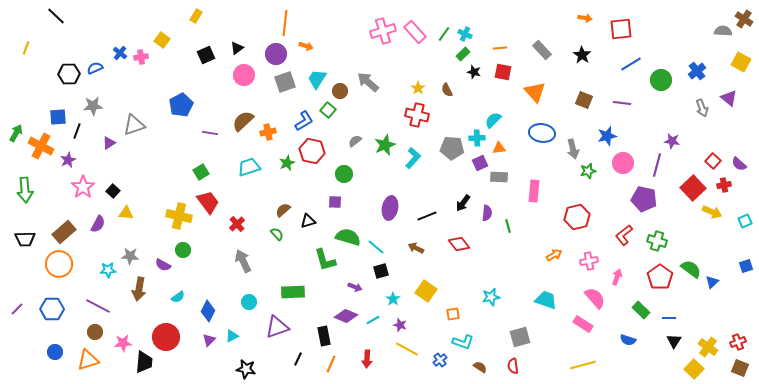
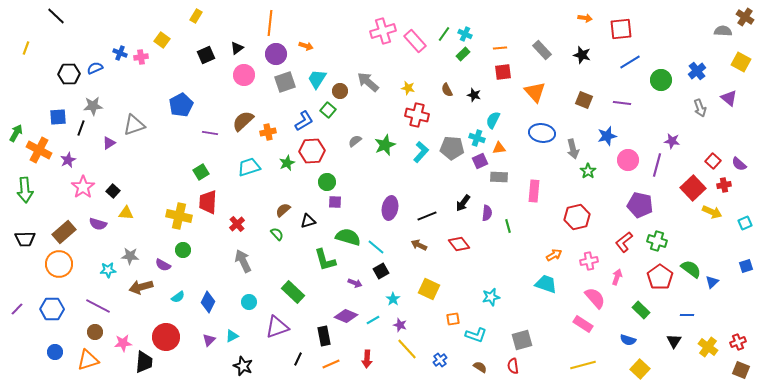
brown cross at (744, 19): moved 1 px right, 2 px up
orange line at (285, 23): moved 15 px left
pink rectangle at (415, 32): moved 9 px down
blue cross at (120, 53): rotated 16 degrees counterclockwise
black star at (582, 55): rotated 18 degrees counterclockwise
blue line at (631, 64): moved 1 px left, 2 px up
black star at (474, 72): moved 23 px down
red square at (503, 72): rotated 18 degrees counterclockwise
yellow star at (418, 88): moved 10 px left; rotated 24 degrees counterclockwise
gray arrow at (702, 108): moved 2 px left
cyan semicircle at (493, 120): rotated 18 degrees counterclockwise
black line at (77, 131): moved 4 px right, 3 px up
cyan cross at (477, 138): rotated 21 degrees clockwise
orange cross at (41, 146): moved 2 px left, 4 px down
red hexagon at (312, 151): rotated 15 degrees counterclockwise
cyan L-shape at (413, 158): moved 8 px right, 6 px up
purple square at (480, 163): moved 2 px up
pink circle at (623, 163): moved 5 px right, 3 px up
green star at (588, 171): rotated 21 degrees counterclockwise
green circle at (344, 174): moved 17 px left, 8 px down
purple pentagon at (644, 199): moved 4 px left, 6 px down
red trapezoid at (208, 202): rotated 140 degrees counterclockwise
cyan square at (745, 221): moved 2 px down
purple semicircle at (98, 224): rotated 78 degrees clockwise
red L-shape at (624, 235): moved 7 px down
brown arrow at (416, 248): moved 3 px right, 3 px up
black square at (381, 271): rotated 14 degrees counterclockwise
purple arrow at (355, 287): moved 4 px up
brown arrow at (139, 289): moved 2 px right, 2 px up; rotated 65 degrees clockwise
yellow square at (426, 291): moved 3 px right, 2 px up; rotated 10 degrees counterclockwise
green rectangle at (293, 292): rotated 45 degrees clockwise
cyan trapezoid at (546, 300): moved 16 px up
blue diamond at (208, 311): moved 9 px up
orange square at (453, 314): moved 5 px down
blue line at (669, 318): moved 18 px right, 3 px up
gray square at (520, 337): moved 2 px right, 3 px down
cyan L-shape at (463, 342): moved 13 px right, 7 px up
yellow line at (407, 349): rotated 20 degrees clockwise
orange line at (331, 364): rotated 42 degrees clockwise
brown square at (740, 368): moved 1 px right, 2 px down
black star at (246, 369): moved 3 px left, 3 px up; rotated 12 degrees clockwise
yellow square at (694, 369): moved 54 px left
